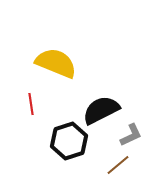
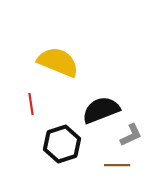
yellow semicircle: moved 2 px right, 1 px up
black semicircle: rotated 6 degrees clockwise
black hexagon: moved 7 px left, 3 px down
brown line: moved 1 px left; rotated 40 degrees clockwise
